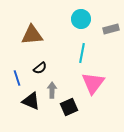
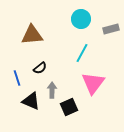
cyan line: rotated 18 degrees clockwise
